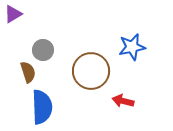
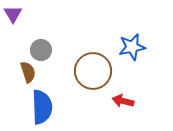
purple triangle: rotated 30 degrees counterclockwise
gray circle: moved 2 px left
brown circle: moved 2 px right
